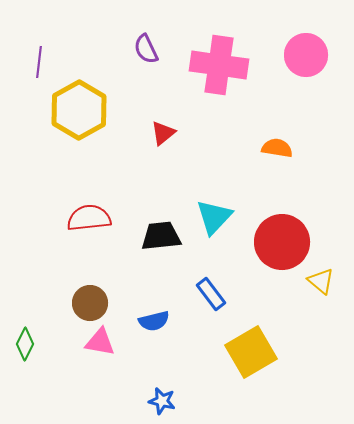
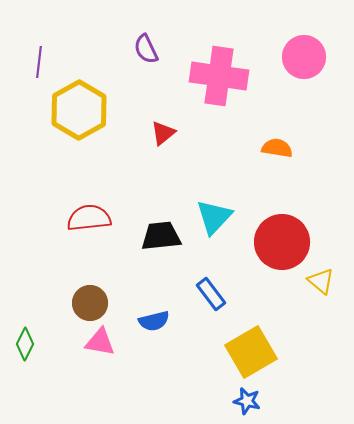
pink circle: moved 2 px left, 2 px down
pink cross: moved 11 px down
blue star: moved 85 px right
